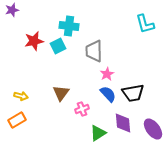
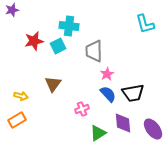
brown triangle: moved 8 px left, 9 px up
